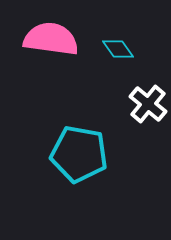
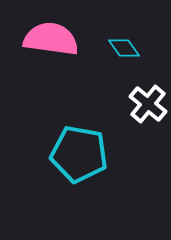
cyan diamond: moved 6 px right, 1 px up
